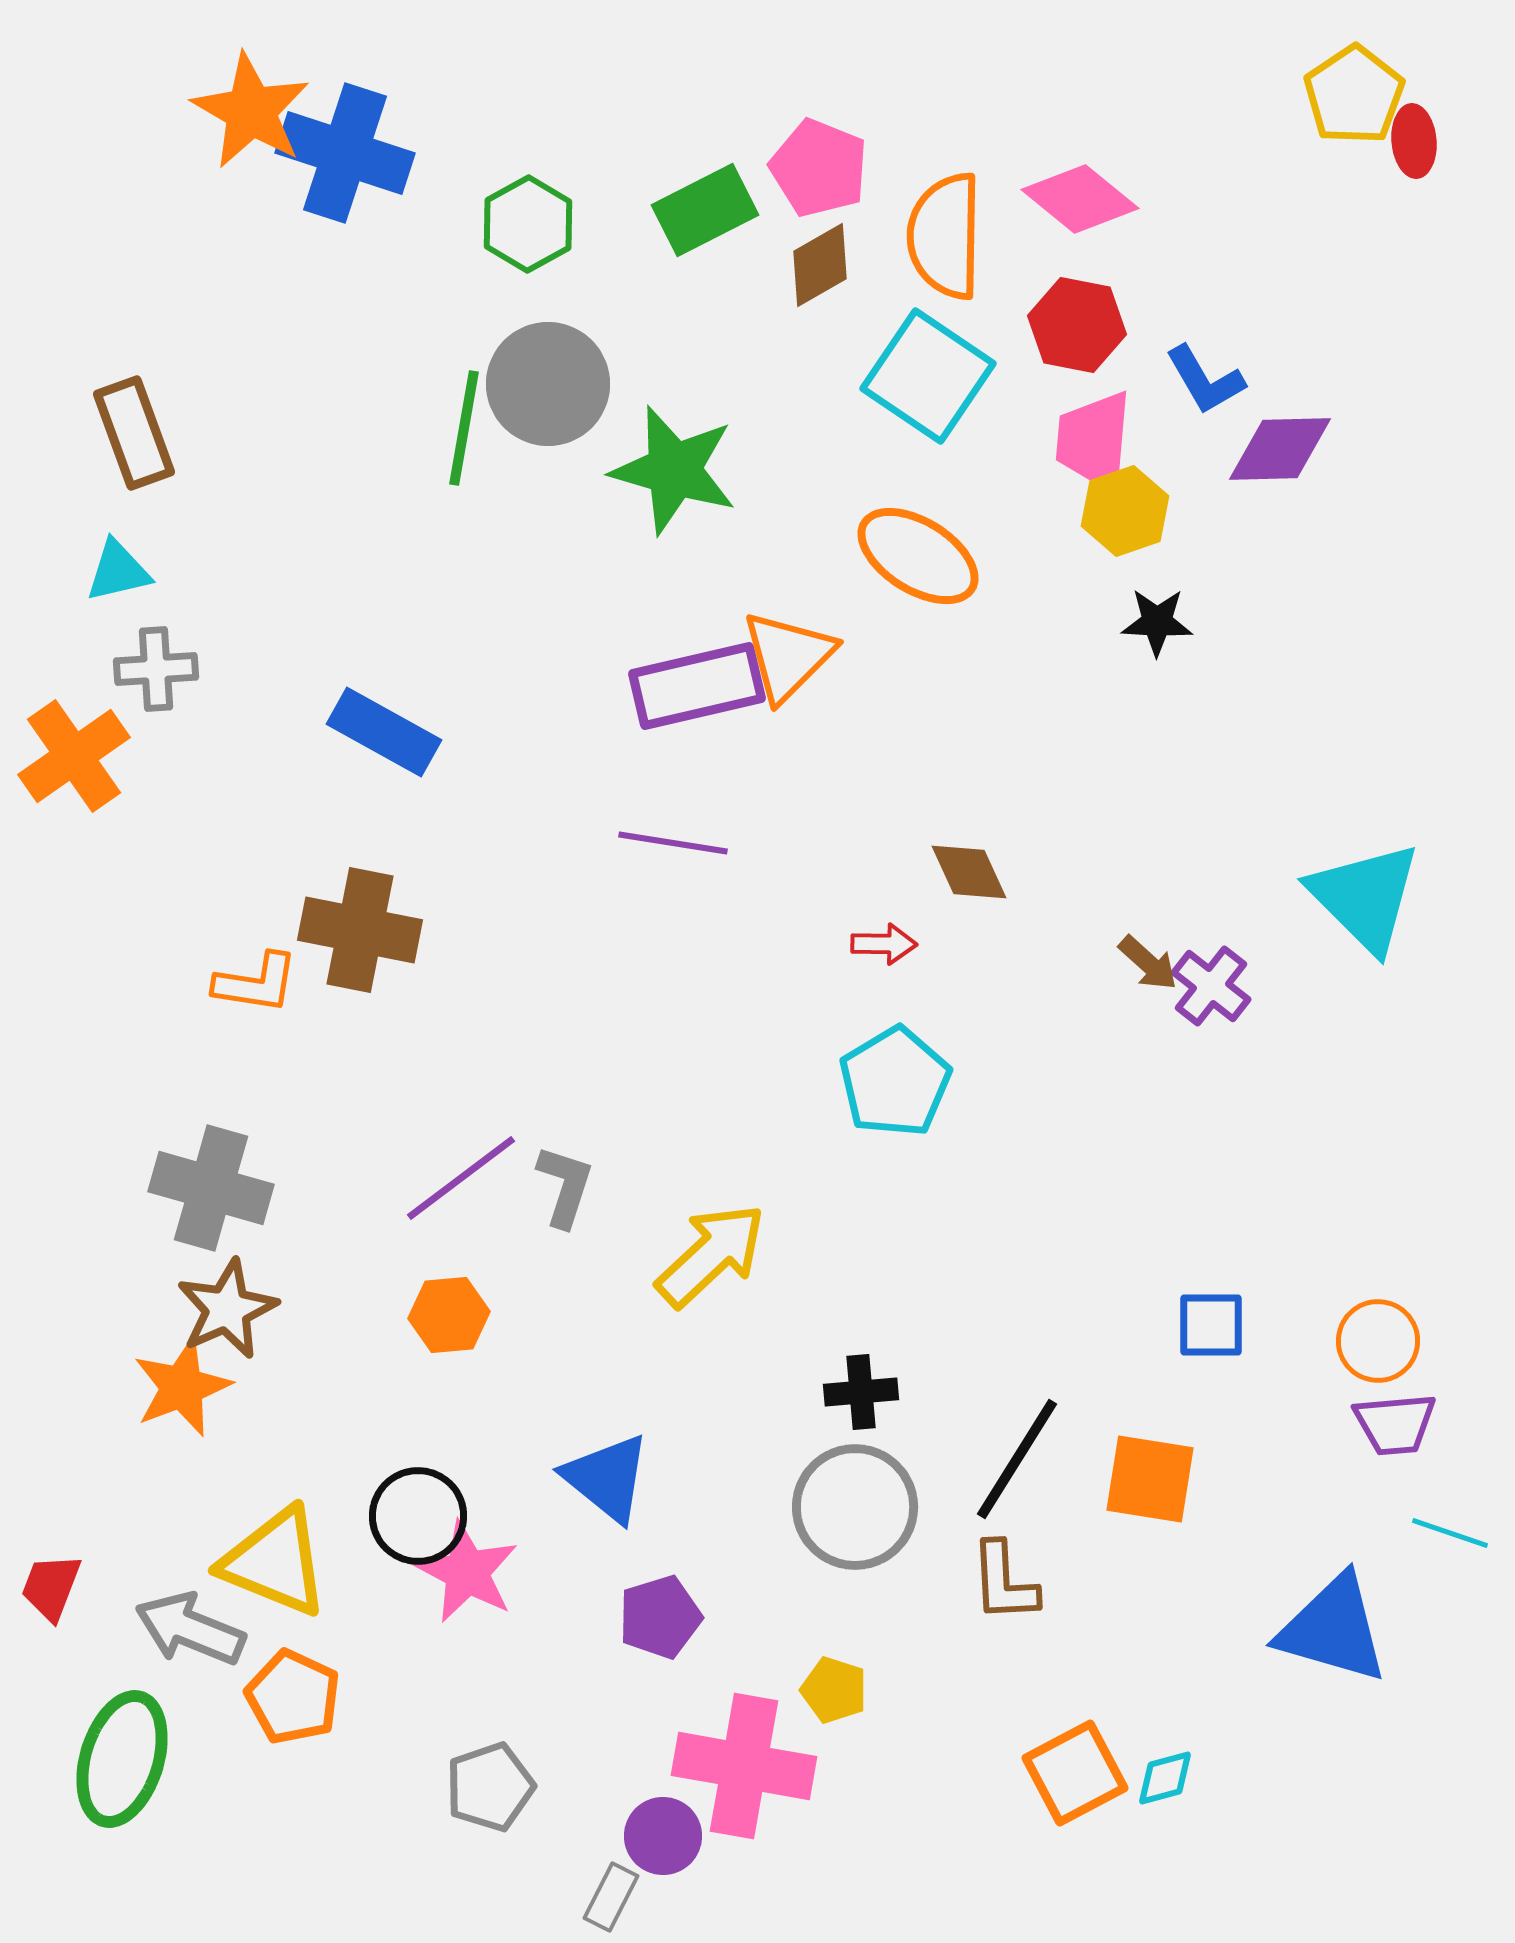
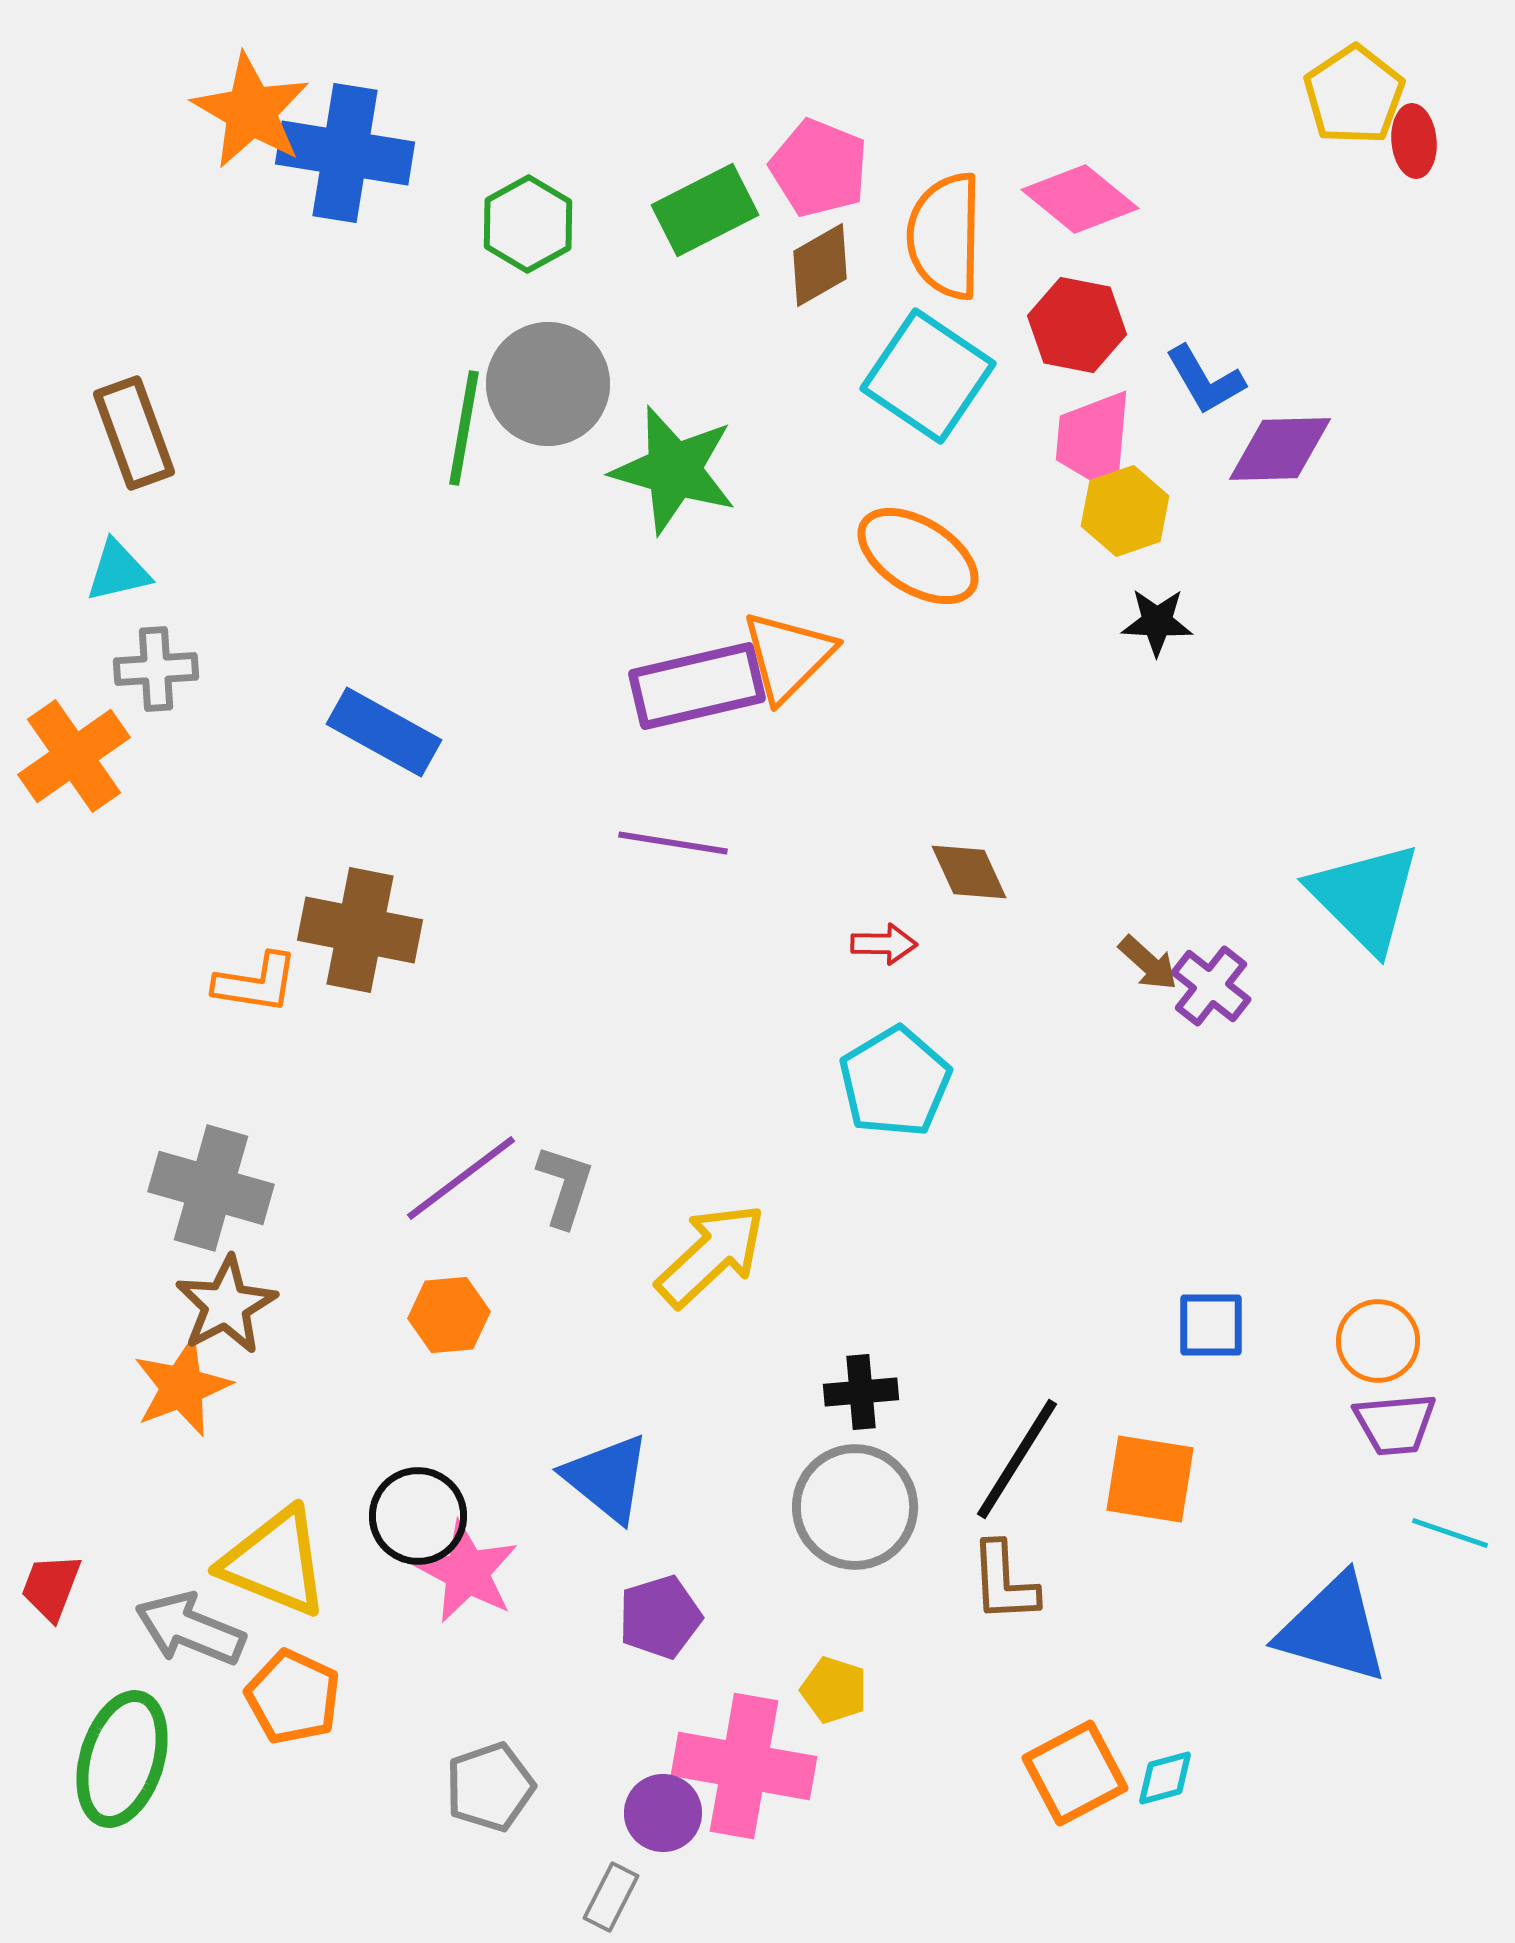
blue cross at (345, 153): rotated 9 degrees counterclockwise
brown star at (227, 1309): moved 1 px left, 4 px up; rotated 4 degrees counterclockwise
purple circle at (663, 1836): moved 23 px up
